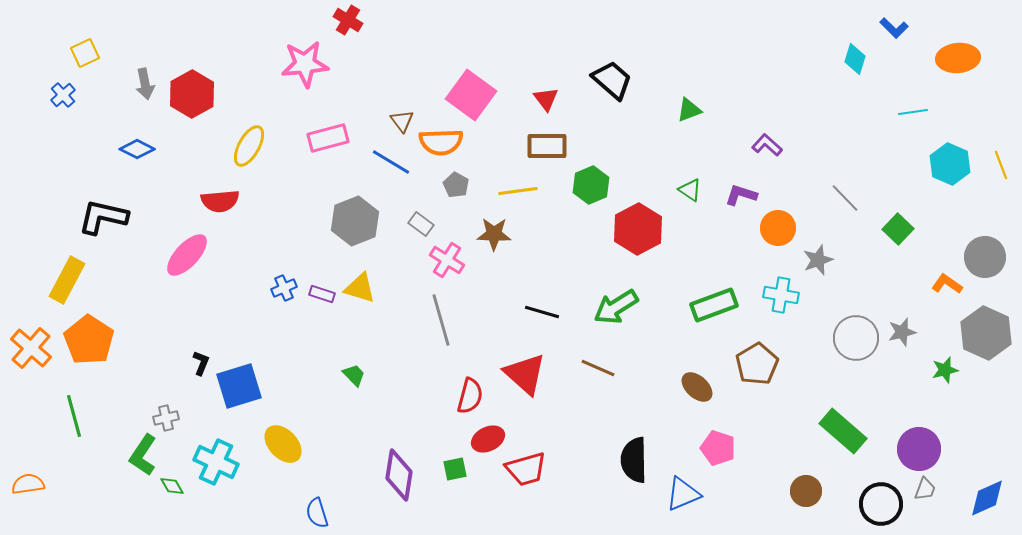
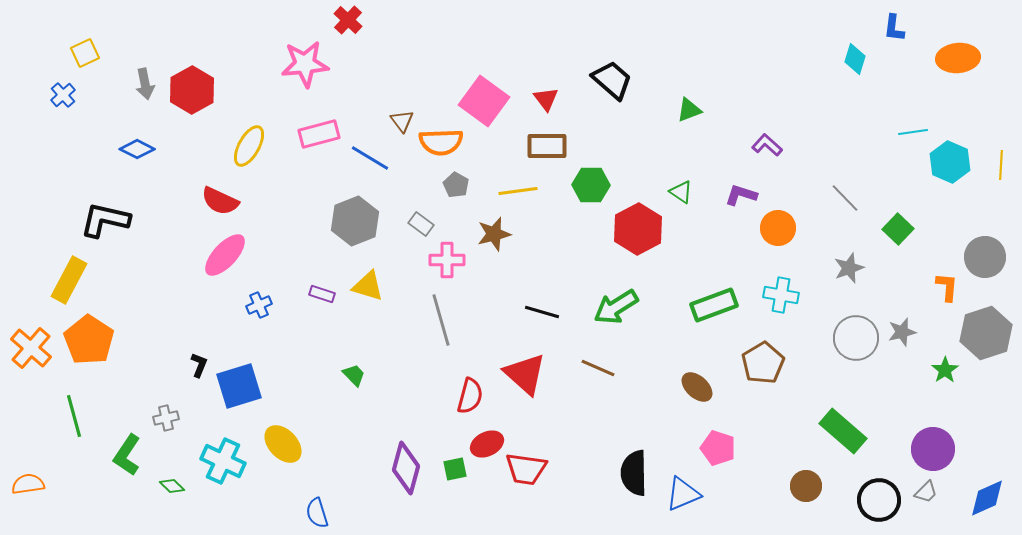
red cross at (348, 20): rotated 12 degrees clockwise
blue L-shape at (894, 28): rotated 52 degrees clockwise
red hexagon at (192, 94): moved 4 px up
pink square at (471, 95): moved 13 px right, 6 px down
cyan line at (913, 112): moved 20 px down
pink rectangle at (328, 138): moved 9 px left, 4 px up
blue line at (391, 162): moved 21 px left, 4 px up
cyan hexagon at (950, 164): moved 2 px up
yellow line at (1001, 165): rotated 24 degrees clockwise
green hexagon at (591, 185): rotated 24 degrees clockwise
green triangle at (690, 190): moved 9 px left, 2 px down
red semicircle at (220, 201): rotated 30 degrees clockwise
black L-shape at (103, 217): moved 2 px right, 3 px down
brown star at (494, 234): rotated 16 degrees counterclockwise
pink ellipse at (187, 255): moved 38 px right
pink cross at (447, 260): rotated 32 degrees counterclockwise
gray star at (818, 260): moved 31 px right, 8 px down
yellow rectangle at (67, 280): moved 2 px right
orange L-shape at (947, 284): moved 3 px down; rotated 60 degrees clockwise
blue cross at (284, 288): moved 25 px left, 17 px down
yellow triangle at (360, 288): moved 8 px right, 2 px up
gray hexagon at (986, 333): rotated 18 degrees clockwise
black L-shape at (201, 363): moved 2 px left, 2 px down
brown pentagon at (757, 364): moved 6 px right, 1 px up
green star at (945, 370): rotated 20 degrees counterclockwise
red ellipse at (488, 439): moved 1 px left, 5 px down
purple circle at (919, 449): moved 14 px right
green L-shape at (143, 455): moved 16 px left
black semicircle at (634, 460): moved 13 px down
cyan cross at (216, 462): moved 7 px right, 1 px up
red trapezoid at (526, 469): rotated 24 degrees clockwise
purple diamond at (399, 475): moved 7 px right, 7 px up; rotated 6 degrees clockwise
green diamond at (172, 486): rotated 15 degrees counterclockwise
gray trapezoid at (925, 489): moved 1 px right, 3 px down; rotated 25 degrees clockwise
brown circle at (806, 491): moved 5 px up
black circle at (881, 504): moved 2 px left, 4 px up
